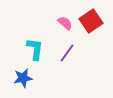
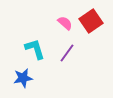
cyan L-shape: rotated 25 degrees counterclockwise
